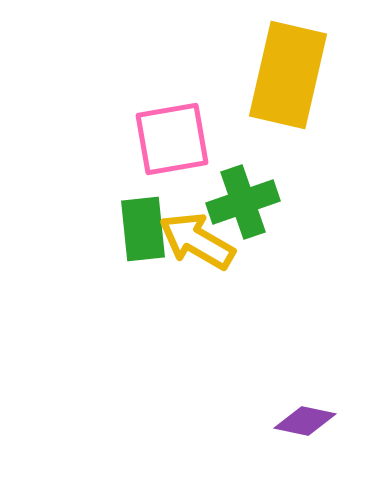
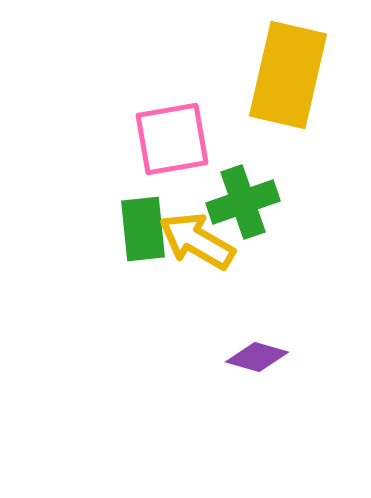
purple diamond: moved 48 px left, 64 px up; rotated 4 degrees clockwise
